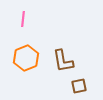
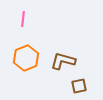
brown L-shape: rotated 115 degrees clockwise
